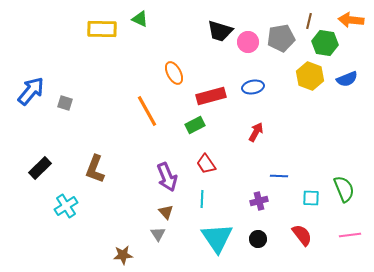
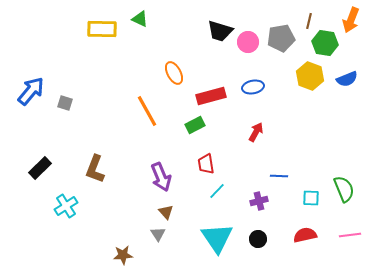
orange arrow: rotated 75 degrees counterclockwise
red trapezoid: rotated 25 degrees clockwise
purple arrow: moved 6 px left
cyan line: moved 15 px right, 8 px up; rotated 42 degrees clockwise
red semicircle: moved 3 px right; rotated 65 degrees counterclockwise
